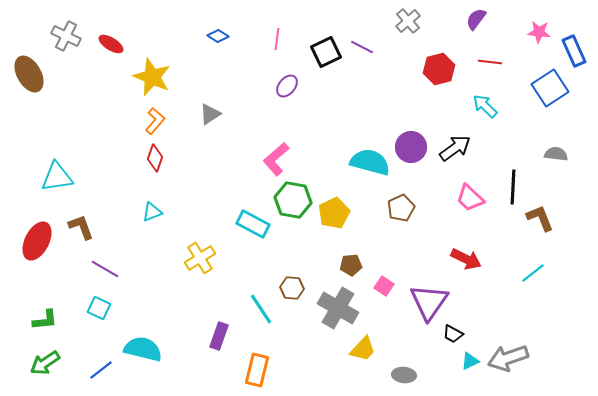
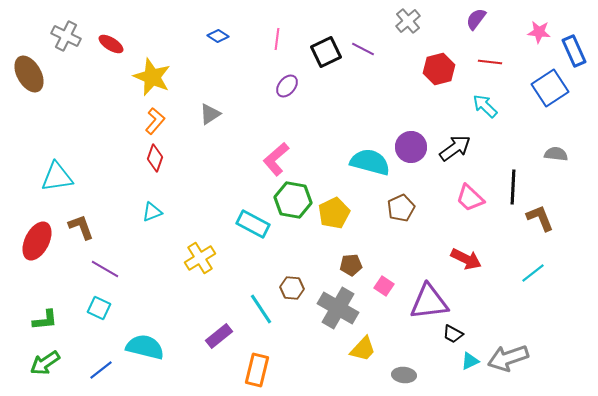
purple line at (362, 47): moved 1 px right, 2 px down
purple triangle at (429, 302): rotated 48 degrees clockwise
purple rectangle at (219, 336): rotated 32 degrees clockwise
cyan semicircle at (143, 349): moved 2 px right, 2 px up
